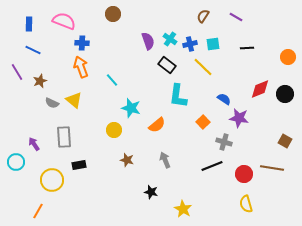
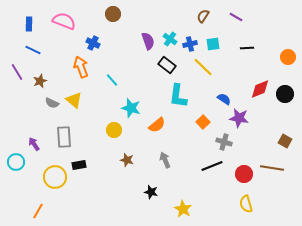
blue cross at (82, 43): moved 11 px right; rotated 24 degrees clockwise
yellow circle at (52, 180): moved 3 px right, 3 px up
